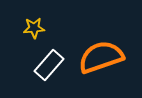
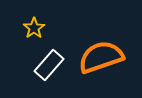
yellow star: rotated 30 degrees counterclockwise
